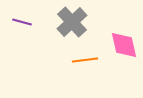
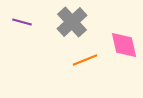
orange line: rotated 15 degrees counterclockwise
